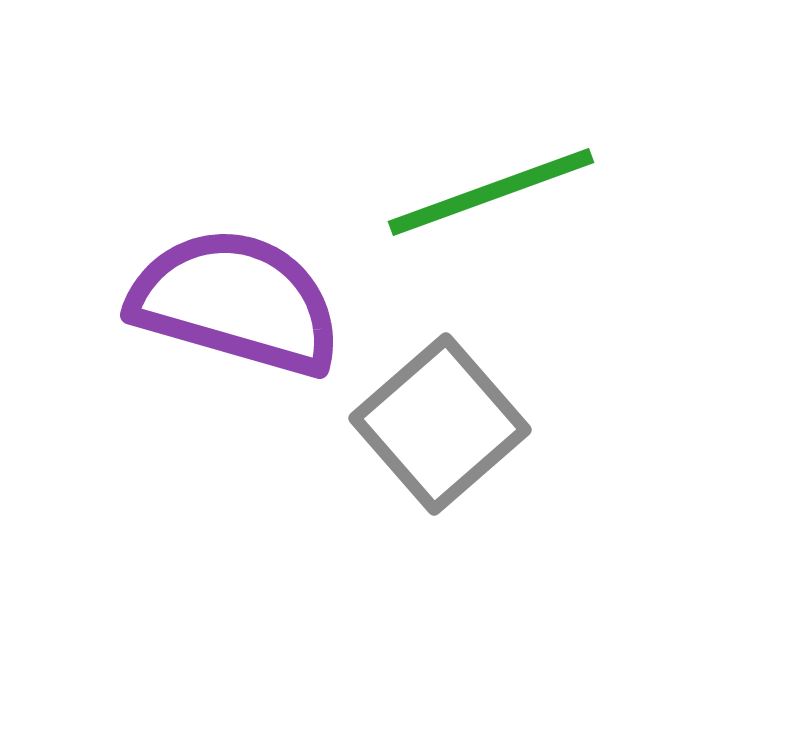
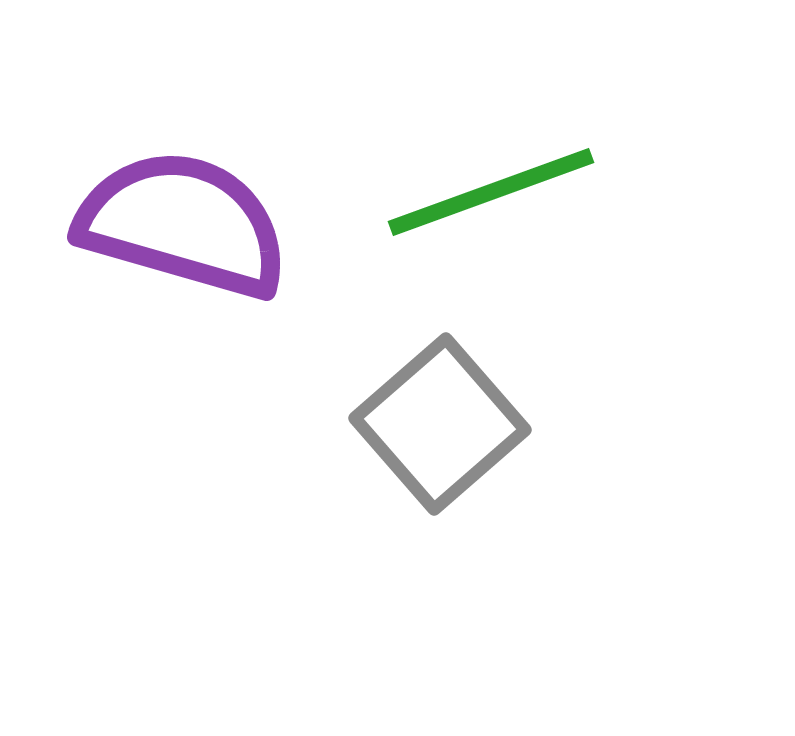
purple semicircle: moved 53 px left, 78 px up
